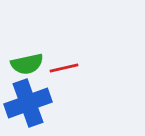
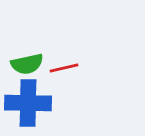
blue cross: rotated 21 degrees clockwise
